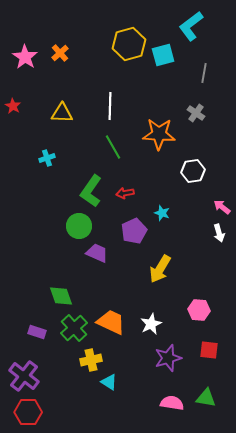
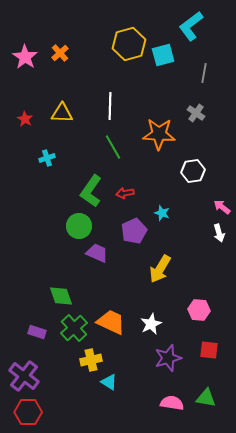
red star: moved 12 px right, 13 px down
